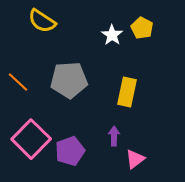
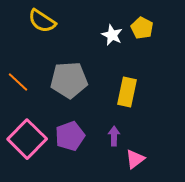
white star: rotated 10 degrees counterclockwise
pink square: moved 4 px left
purple pentagon: moved 15 px up
